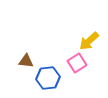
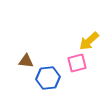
pink square: rotated 18 degrees clockwise
